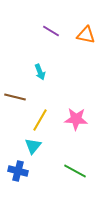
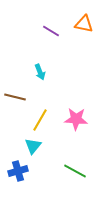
orange triangle: moved 2 px left, 11 px up
blue cross: rotated 30 degrees counterclockwise
